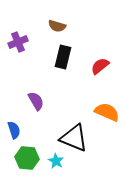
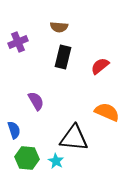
brown semicircle: moved 2 px right, 1 px down; rotated 12 degrees counterclockwise
black triangle: rotated 16 degrees counterclockwise
